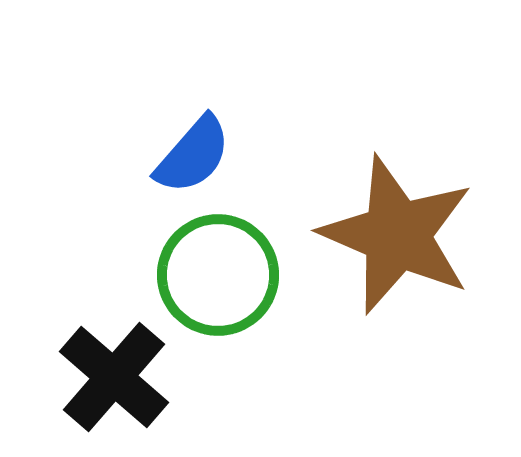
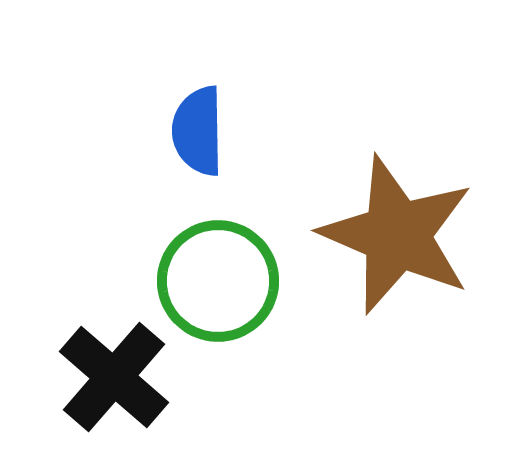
blue semicircle: moved 5 px right, 24 px up; rotated 138 degrees clockwise
green circle: moved 6 px down
